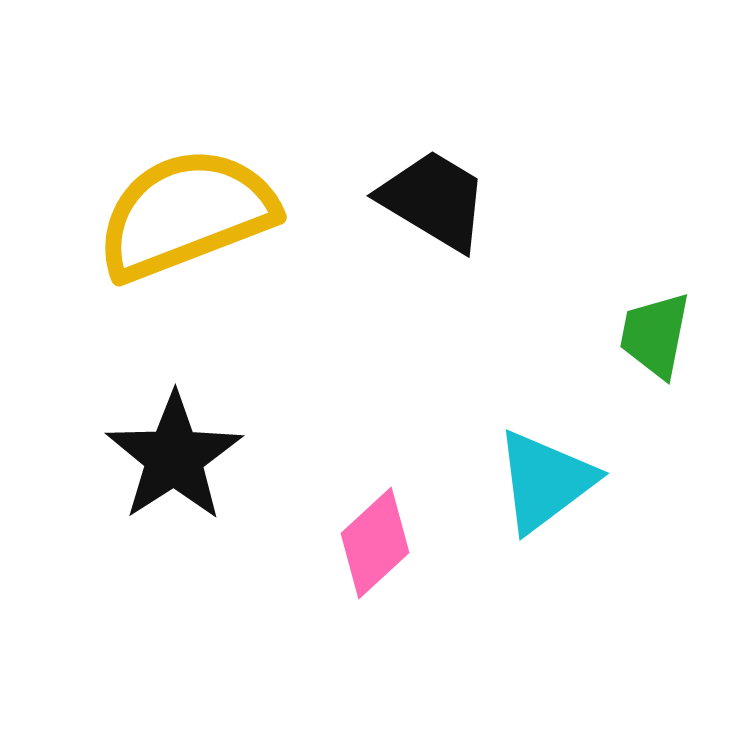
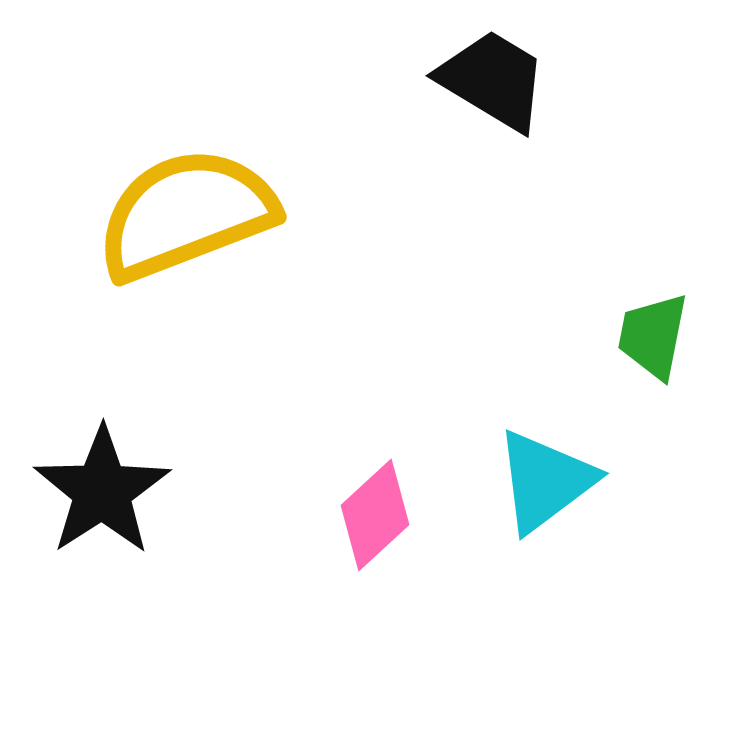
black trapezoid: moved 59 px right, 120 px up
green trapezoid: moved 2 px left, 1 px down
black star: moved 72 px left, 34 px down
pink diamond: moved 28 px up
